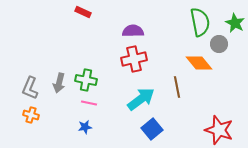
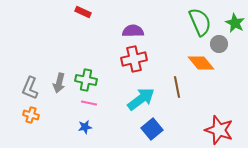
green semicircle: rotated 12 degrees counterclockwise
orange diamond: moved 2 px right
